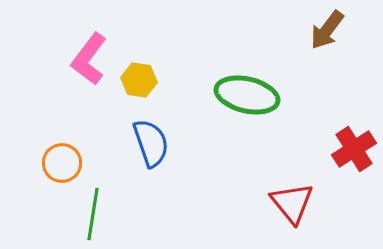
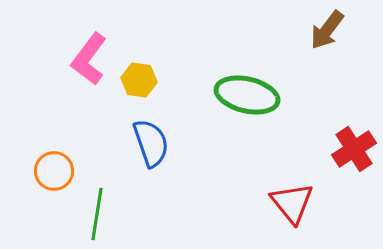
orange circle: moved 8 px left, 8 px down
green line: moved 4 px right
